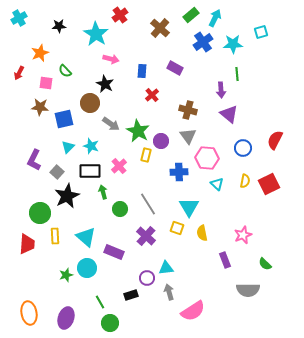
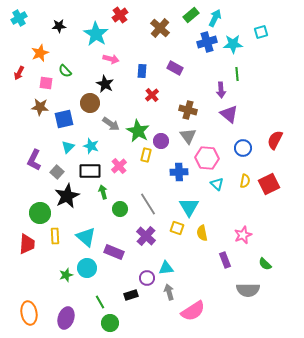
blue cross at (203, 42): moved 4 px right; rotated 18 degrees clockwise
